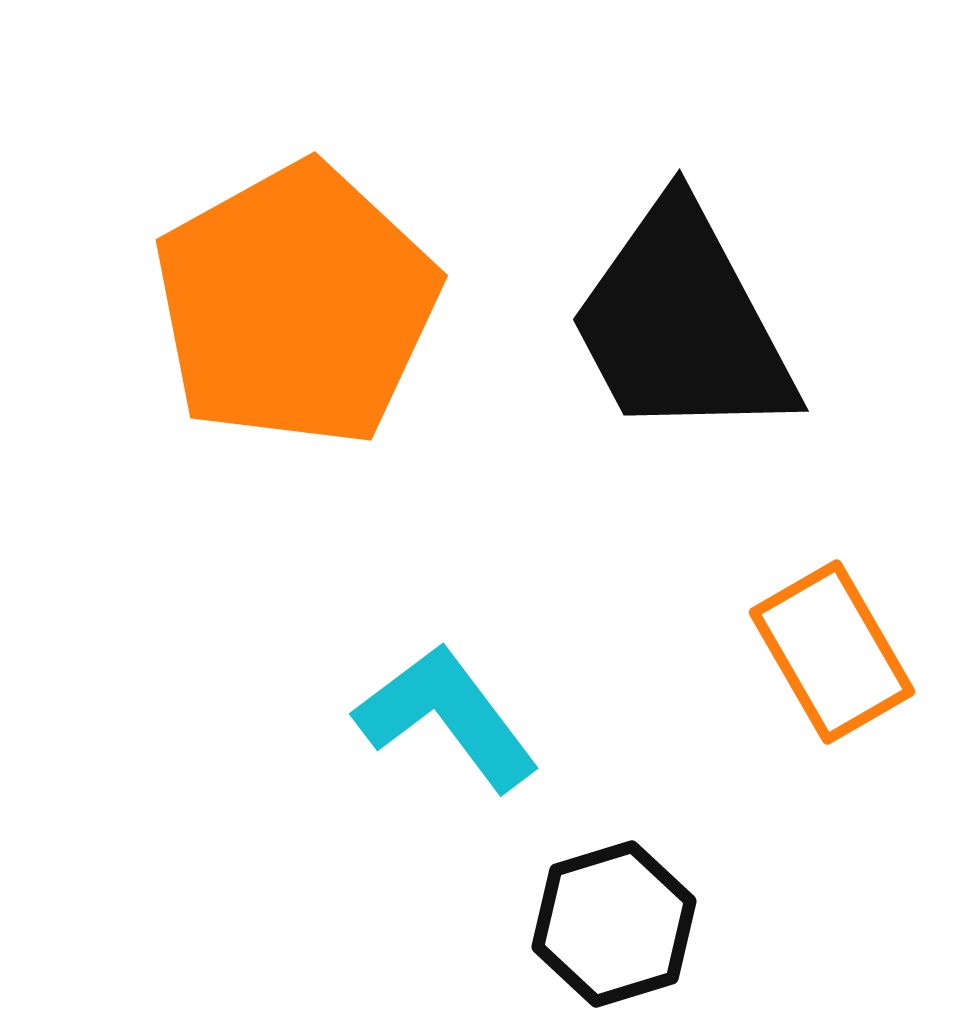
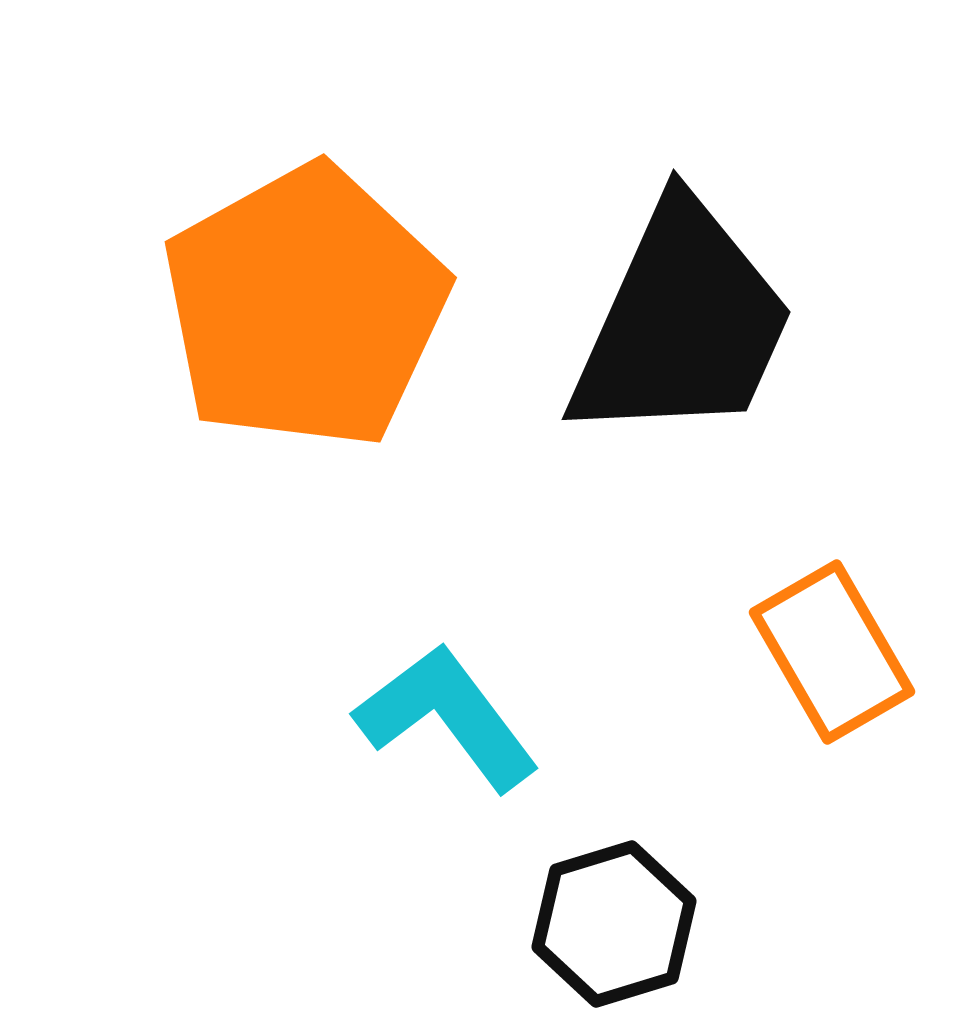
orange pentagon: moved 9 px right, 2 px down
black trapezoid: rotated 128 degrees counterclockwise
